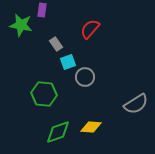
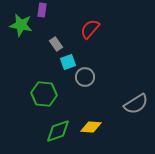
green diamond: moved 1 px up
